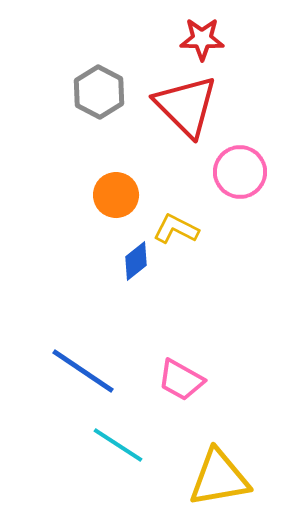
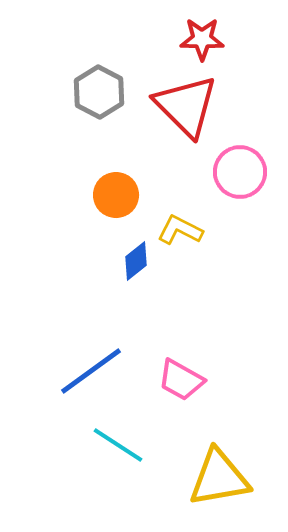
yellow L-shape: moved 4 px right, 1 px down
blue line: moved 8 px right; rotated 70 degrees counterclockwise
